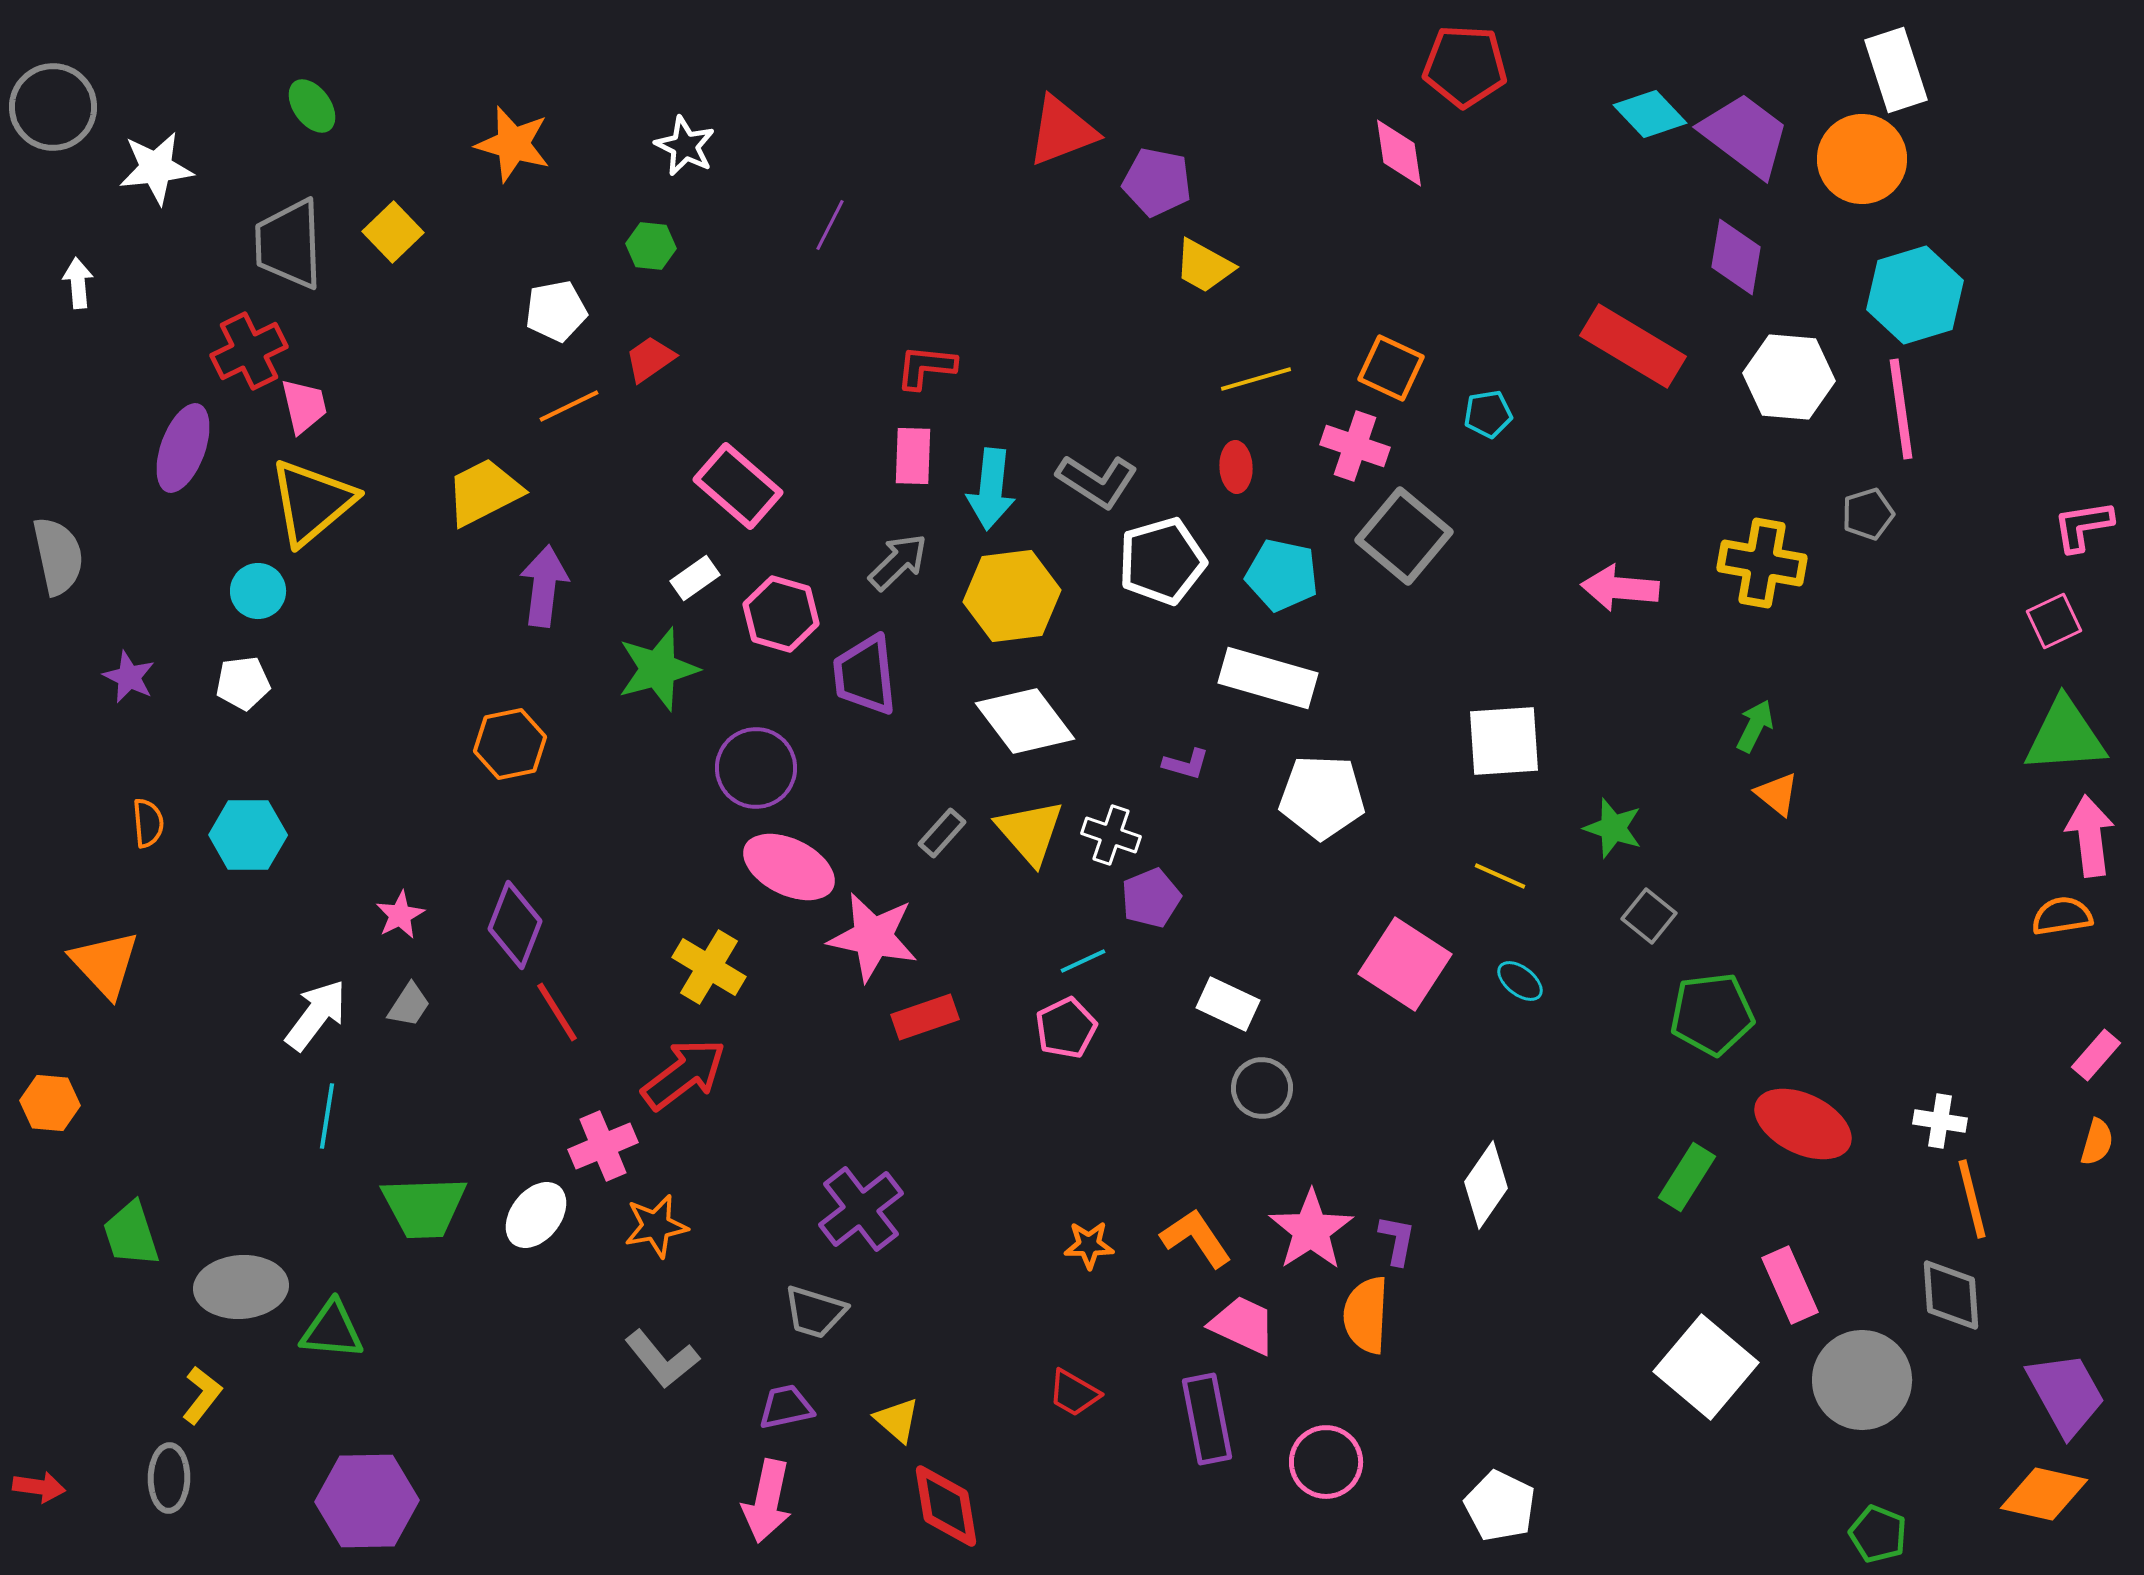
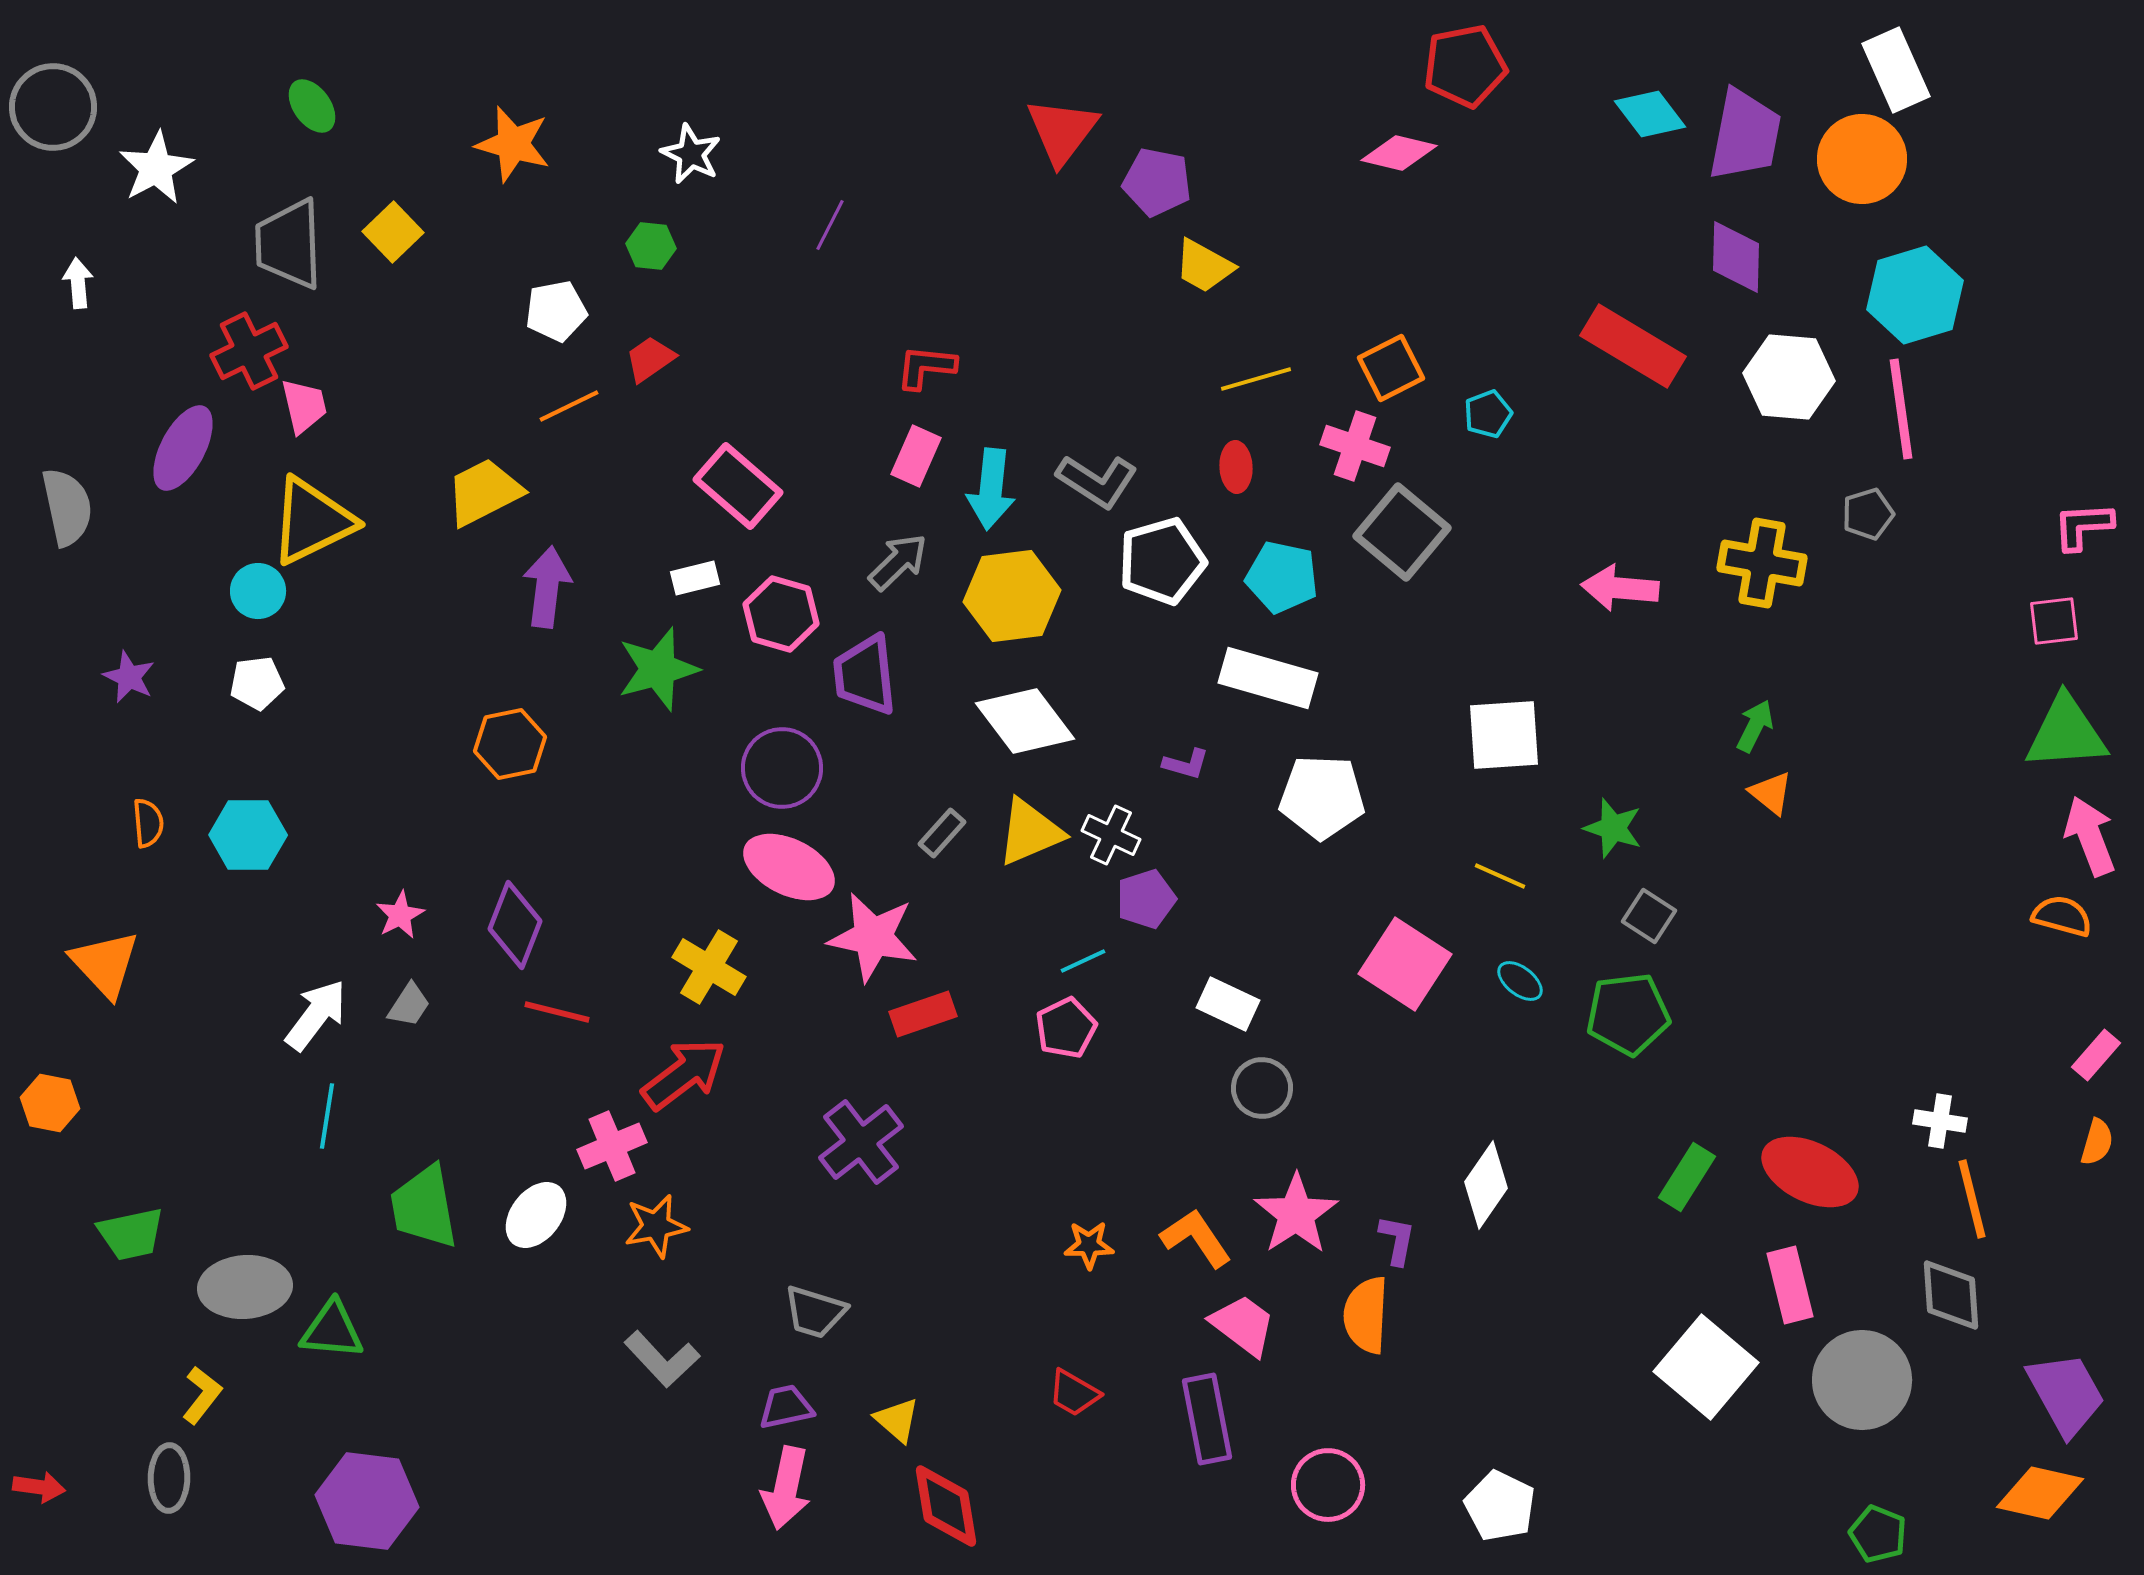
red pentagon at (1465, 66): rotated 14 degrees counterclockwise
white rectangle at (1896, 70): rotated 6 degrees counterclockwise
cyan diamond at (1650, 114): rotated 6 degrees clockwise
red triangle at (1062, 131): rotated 32 degrees counterclockwise
purple trapezoid at (1745, 135): rotated 64 degrees clockwise
white star at (685, 146): moved 6 px right, 8 px down
pink diamond at (1399, 153): rotated 68 degrees counterclockwise
white star at (156, 168): rotated 22 degrees counterclockwise
purple diamond at (1736, 257): rotated 8 degrees counterclockwise
orange square at (1391, 368): rotated 38 degrees clockwise
cyan pentagon at (1488, 414): rotated 12 degrees counterclockwise
purple ellipse at (183, 448): rotated 8 degrees clockwise
pink rectangle at (913, 456): moved 3 px right; rotated 22 degrees clockwise
yellow triangle at (312, 502): moved 19 px down; rotated 14 degrees clockwise
pink L-shape at (2083, 526): rotated 6 degrees clockwise
gray square at (1404, 536): moved 2 px left, 4 px up
gray semicircle at (58, 556): moved 9 px right, 49 px up
cyan pentagon at (1282, 575): moved 2 px down
white rectangle at (695, 578): rotated 21 degrees clockwise
purple arrow at (544, 586): moved 3 px right, 1 px down
pink square at (2054, 621): rotated 18 degrees clockwise
white pentagon at (243, 683): moved 14 px right
green triangle at (2065, 736): moved 1 px right, 3 px up
white square at (1504, 741): moved 6 px up
purple circle at (756, 768): moved 26 px right
orange triangle at (1777, 794): moved 6 px left, 1 px up
yellow triangle at (1030, 832): rotated 48 degrees clockwise
white cross at (1111, 835): rotated 6 degrees clockwise
pink arrow at (2090, 836): rotated 14 degrees counterclockwise
purple pentagon at (1151, 898): moved 5 px left, 1 px down; rotated 4 degrees clockwise
gray square at (1649, 916): rotated 6 degrees counterclockwise
orange semicircle at (2062, 916): rotated 24 degrees clockwise
red line at (557, 1012): rotated 44 degrees counterclockwise
green pentagon at (1712, 1014): moved 84 px left
red rectangle at (925, 1017): moved 2 px left, 3 px up
orange hexagon at (50, 1103): rotated 6 degrees clockwise
red ellipse at (1803, 1124): moved 7 px right, 48 px down
pink cross at (603, 1146): moved 9 px right
green trapezoid at (424, 1207): rotated 82 degrees clockwise
purple cross at (861, 1209): moved 67 px up
pink star at (1311, 1230): moved 15 px left, 16 px up
green trapezoid at (131, 1234): rotated 84 degrees counterclockwise
pink rectangle at (1790, 1285): rotated 10 degrees clockwise
gray ellipse at (241, 1287): moved 4 px right
pink trapezoid at (1243, 1325): rotated 12 degrees clockwise
gray L-shape at (662, 1359): rotated 4 degrees counterclockwise
pink circle at (1326, 1462): moved 2 px right, 23 px down
orange diamond at (2044, 1494): moved 4 px left, 1 px up
purple hexagon at (367, 1501): rotated 8 degrees clockwise
pink arrow at (767, 1501): moved 19 px right, 13 px up
